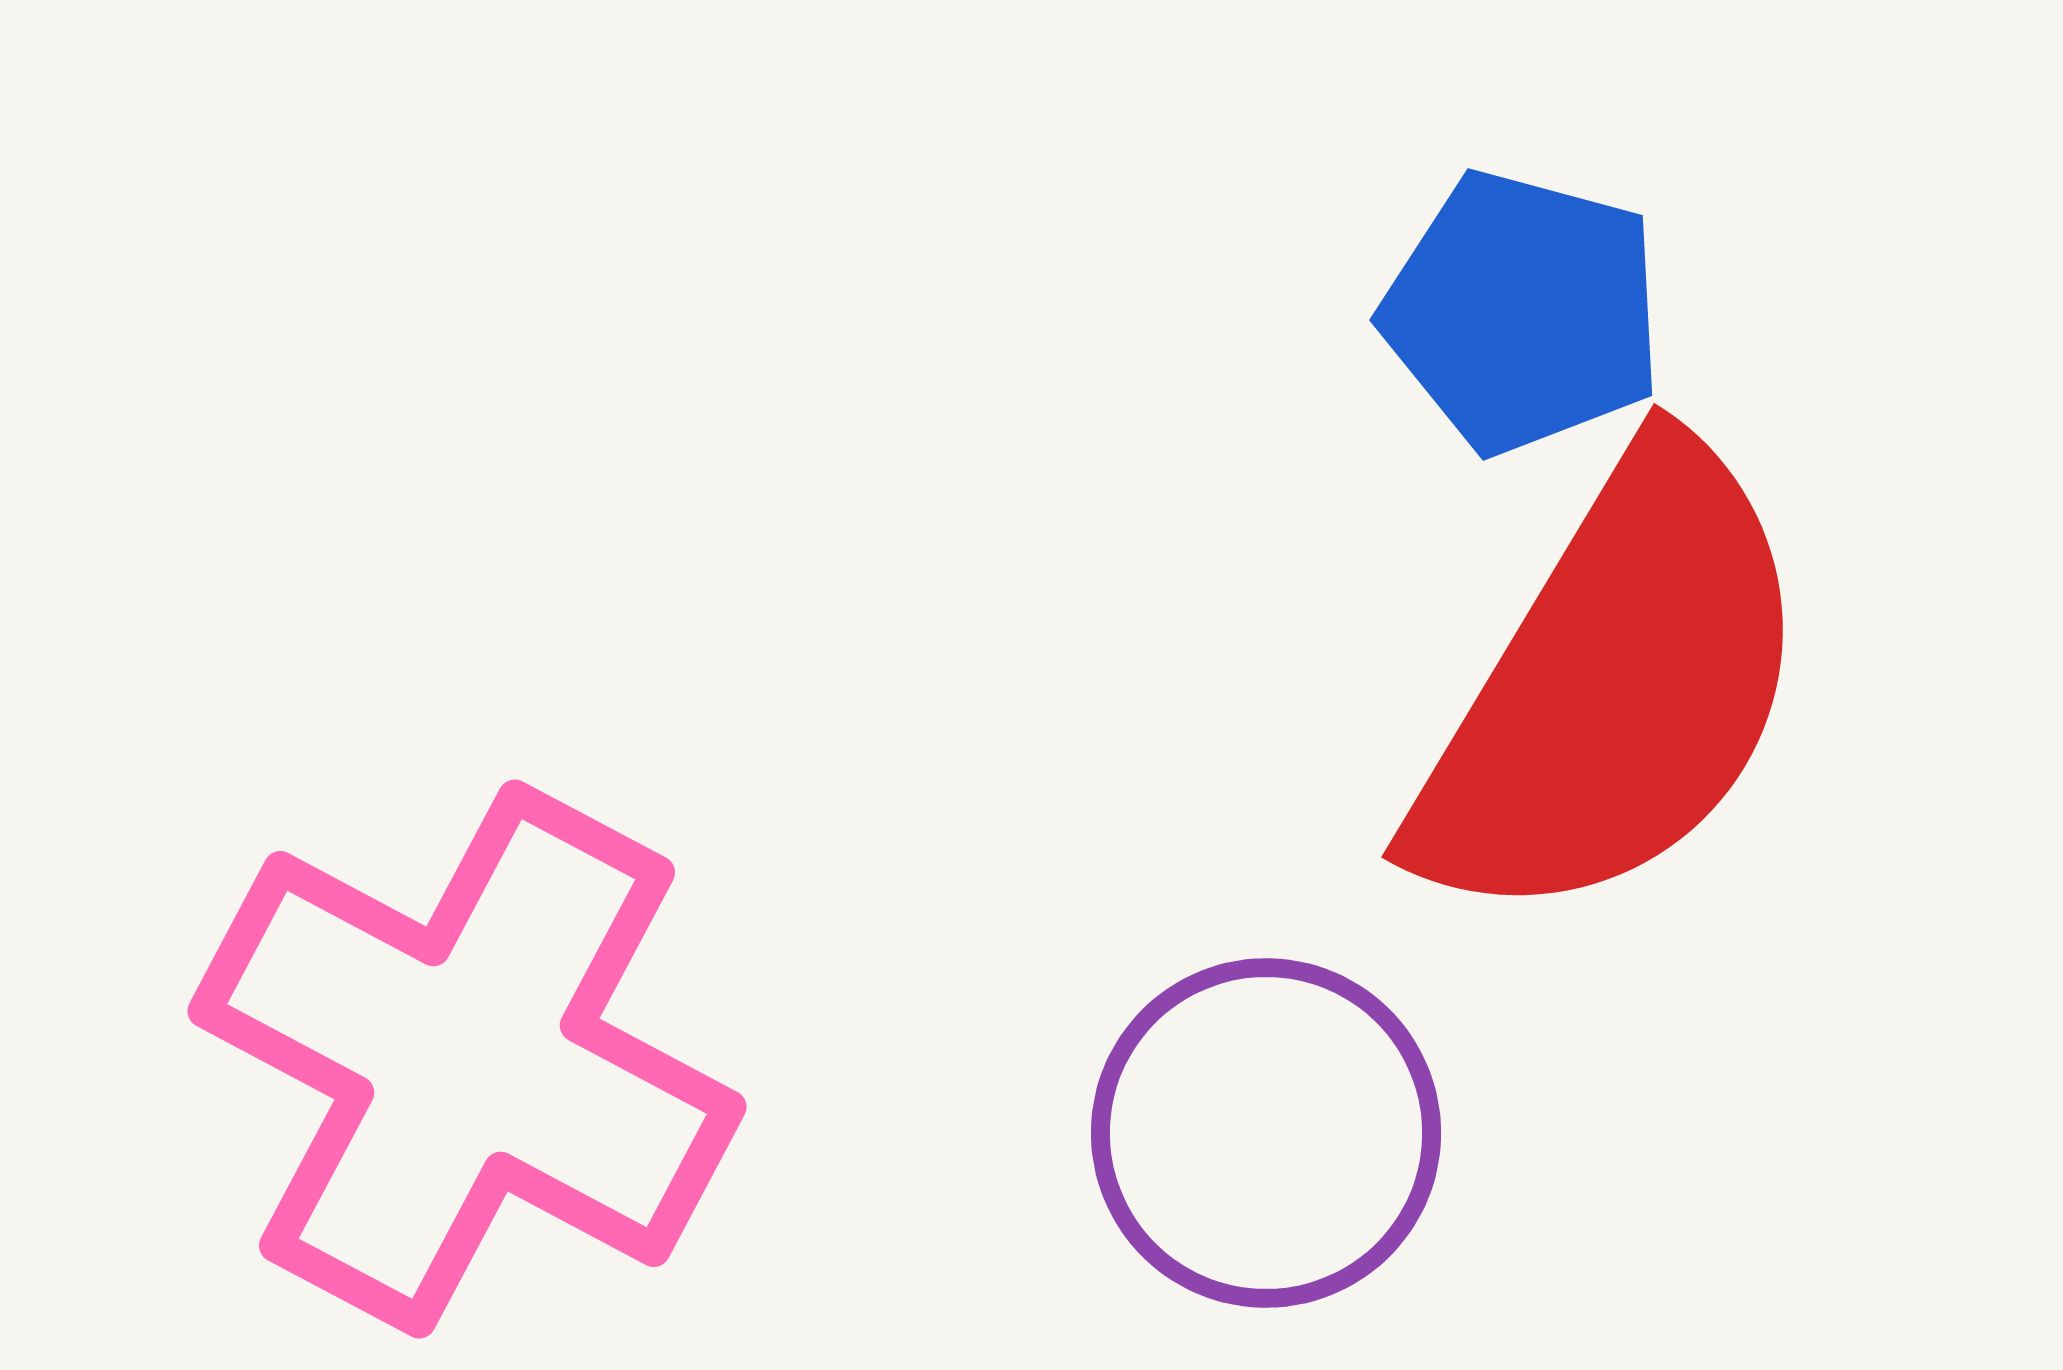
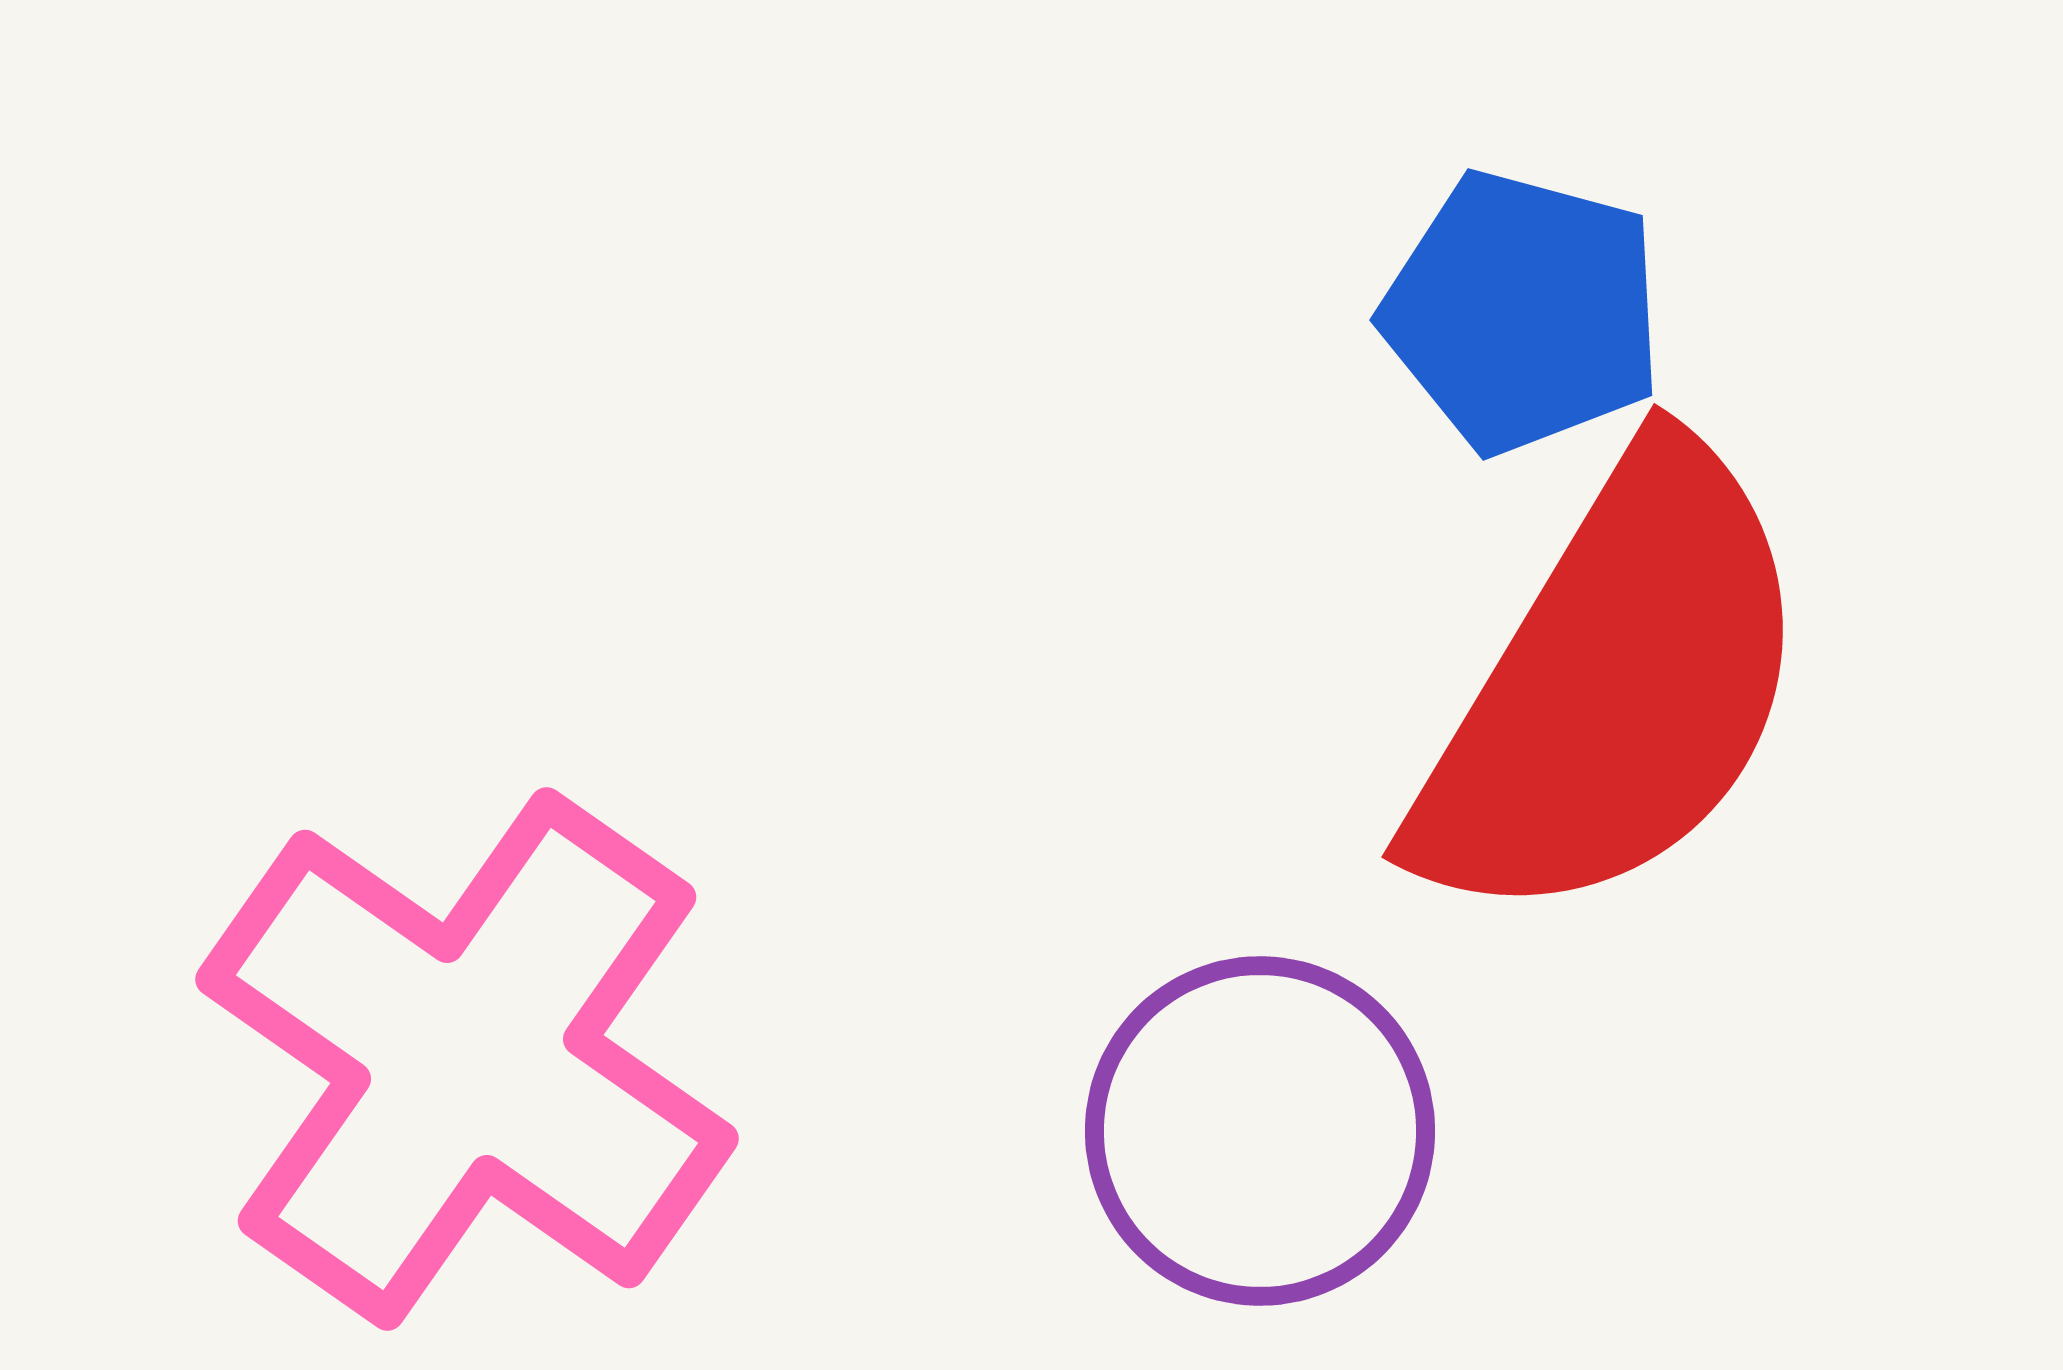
pink cross: rotated 7 degrees clockwise
purple circle: moved 6 px left, 2 px up
